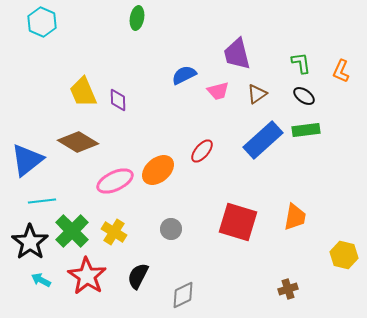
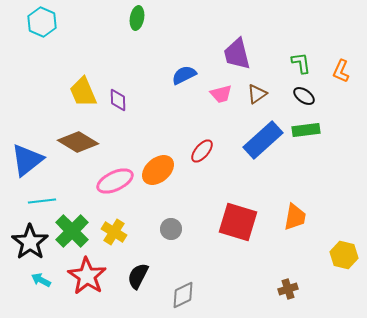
pink trapezoid: moved 3 px right, 3 px down
